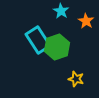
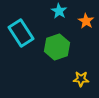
cyan star: moved 2 px left
cyan rectangle: moved 17 px left, 7 px up
yellow star: moved 5 px right; rotated 14 degrees counterclockwise
